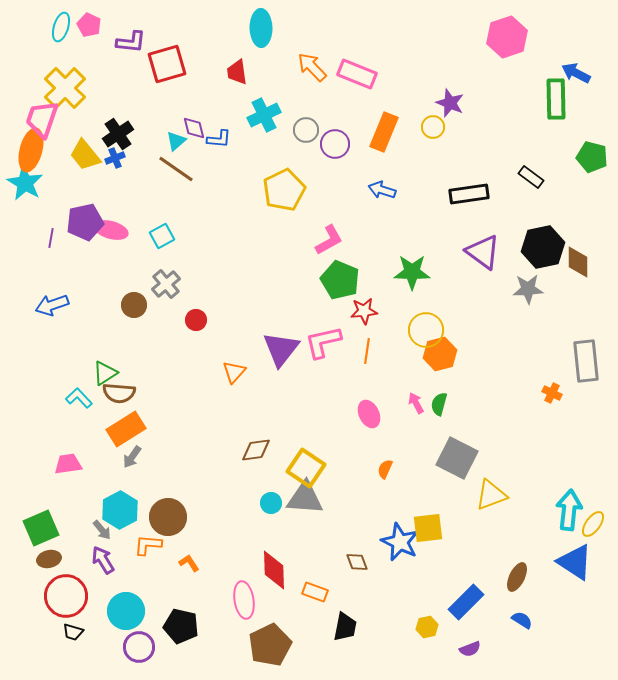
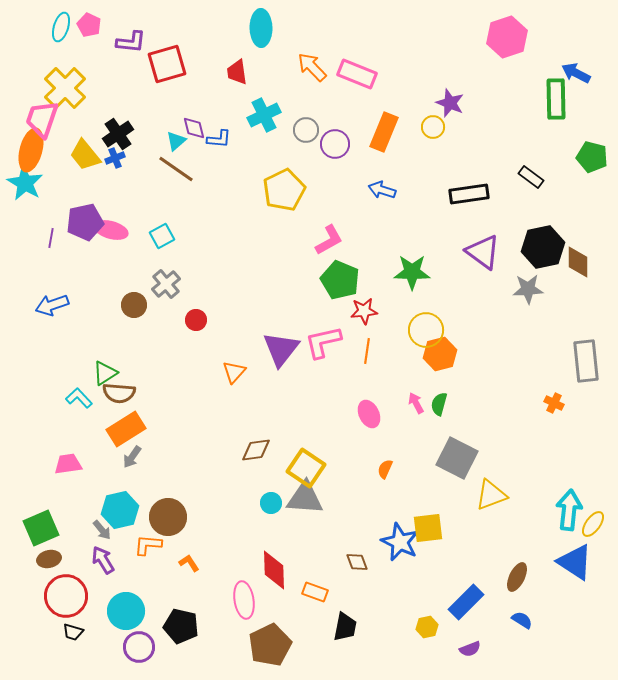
orange cross at (552, 393): moved 2 px right, 10 px down
cyan hexagon at (120, 510): rotated 15 degrees clockwise
